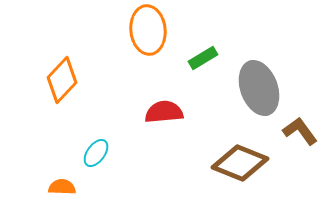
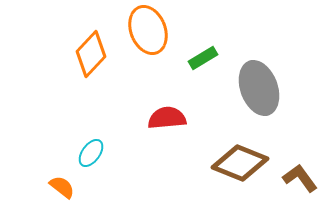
orange ellipse: rotated 15 degrees counterclockwise
orange diamond: moved 29 px right, 26 px up
red semicircle: moved 3 px right, 6 px down
brown L-shape: moved 47 px down
cyan ellipse: moved 5 px left
orange semicircle: rotated 36 degrees clockwise
